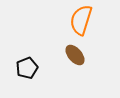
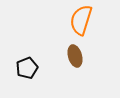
brown ellipse: moved 1 px down; rotated 25 degrees clockwise
